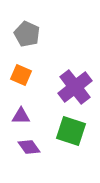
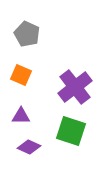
purple diamond: rotated 30 degrees counterclockwise
